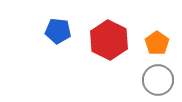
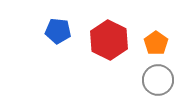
orange pentagon: moved 1 px left
